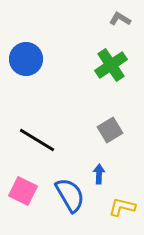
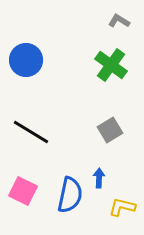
gray L-shape: moved 1 px left, 2 px down
blue circle: moved 1 px down
green cross: rotated 20 degrees counterclockwise
black line: moved 6 px left, 8 px up
blue arrow: moved 4 px down
blue semicircle: rotated 42 degrees clockwise
